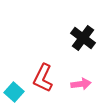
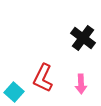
pink arrow: rotated 96 degrees clockwise
